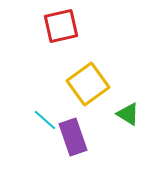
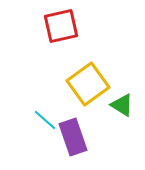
green triangle: moved 6 px left, 9 px up
